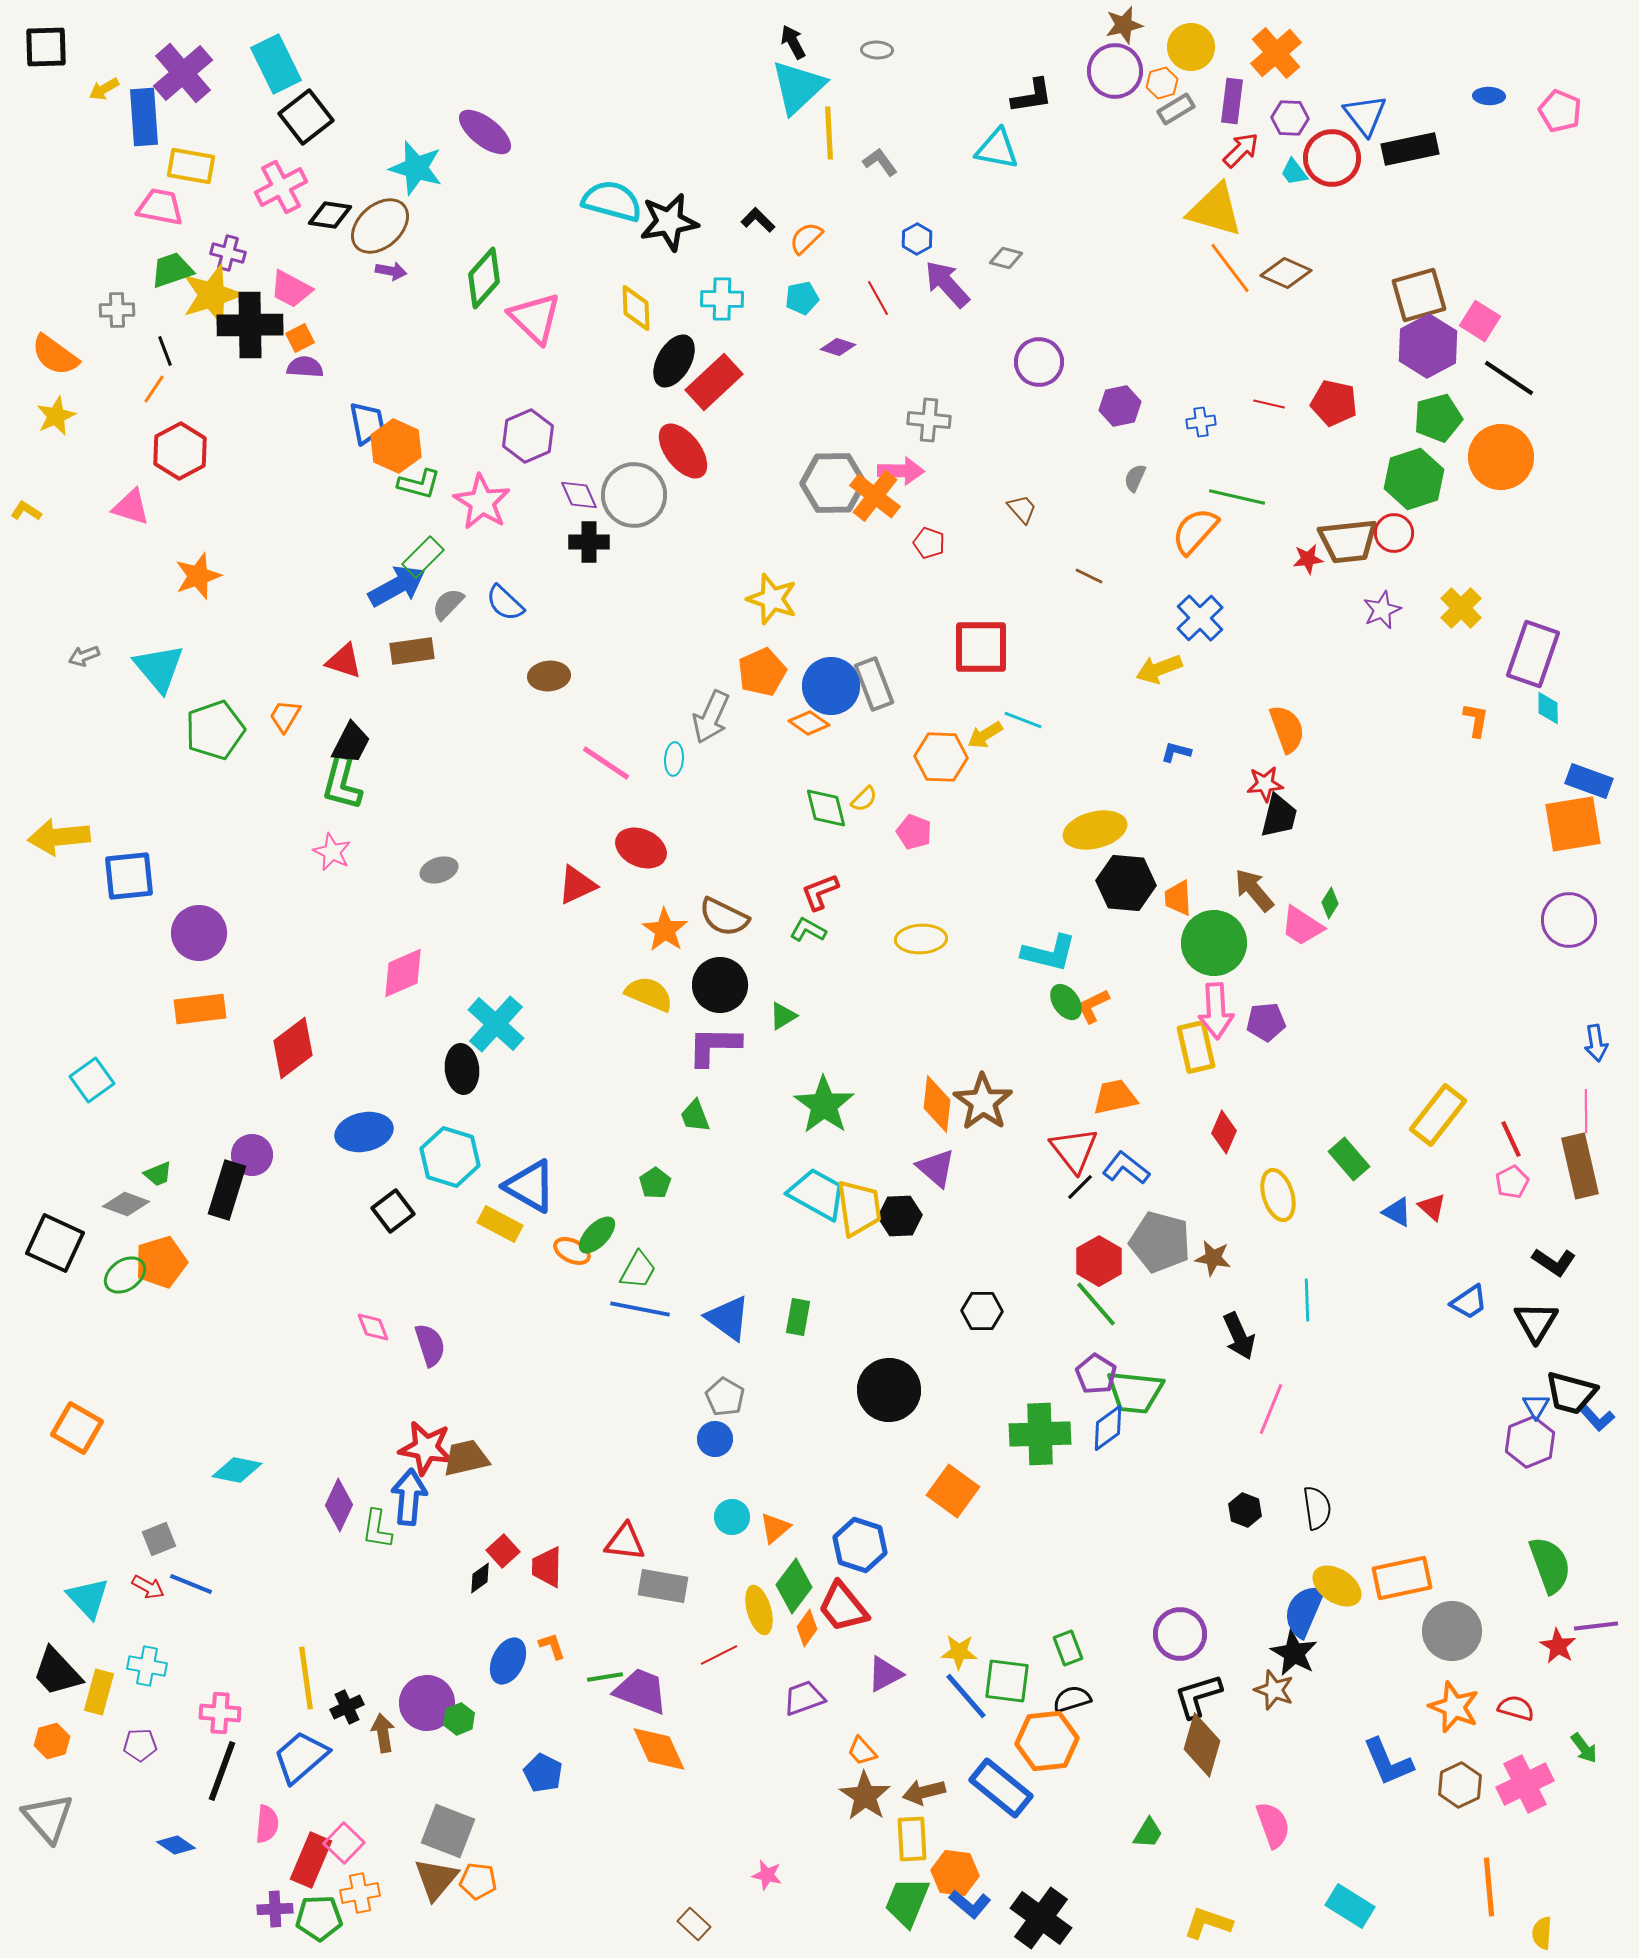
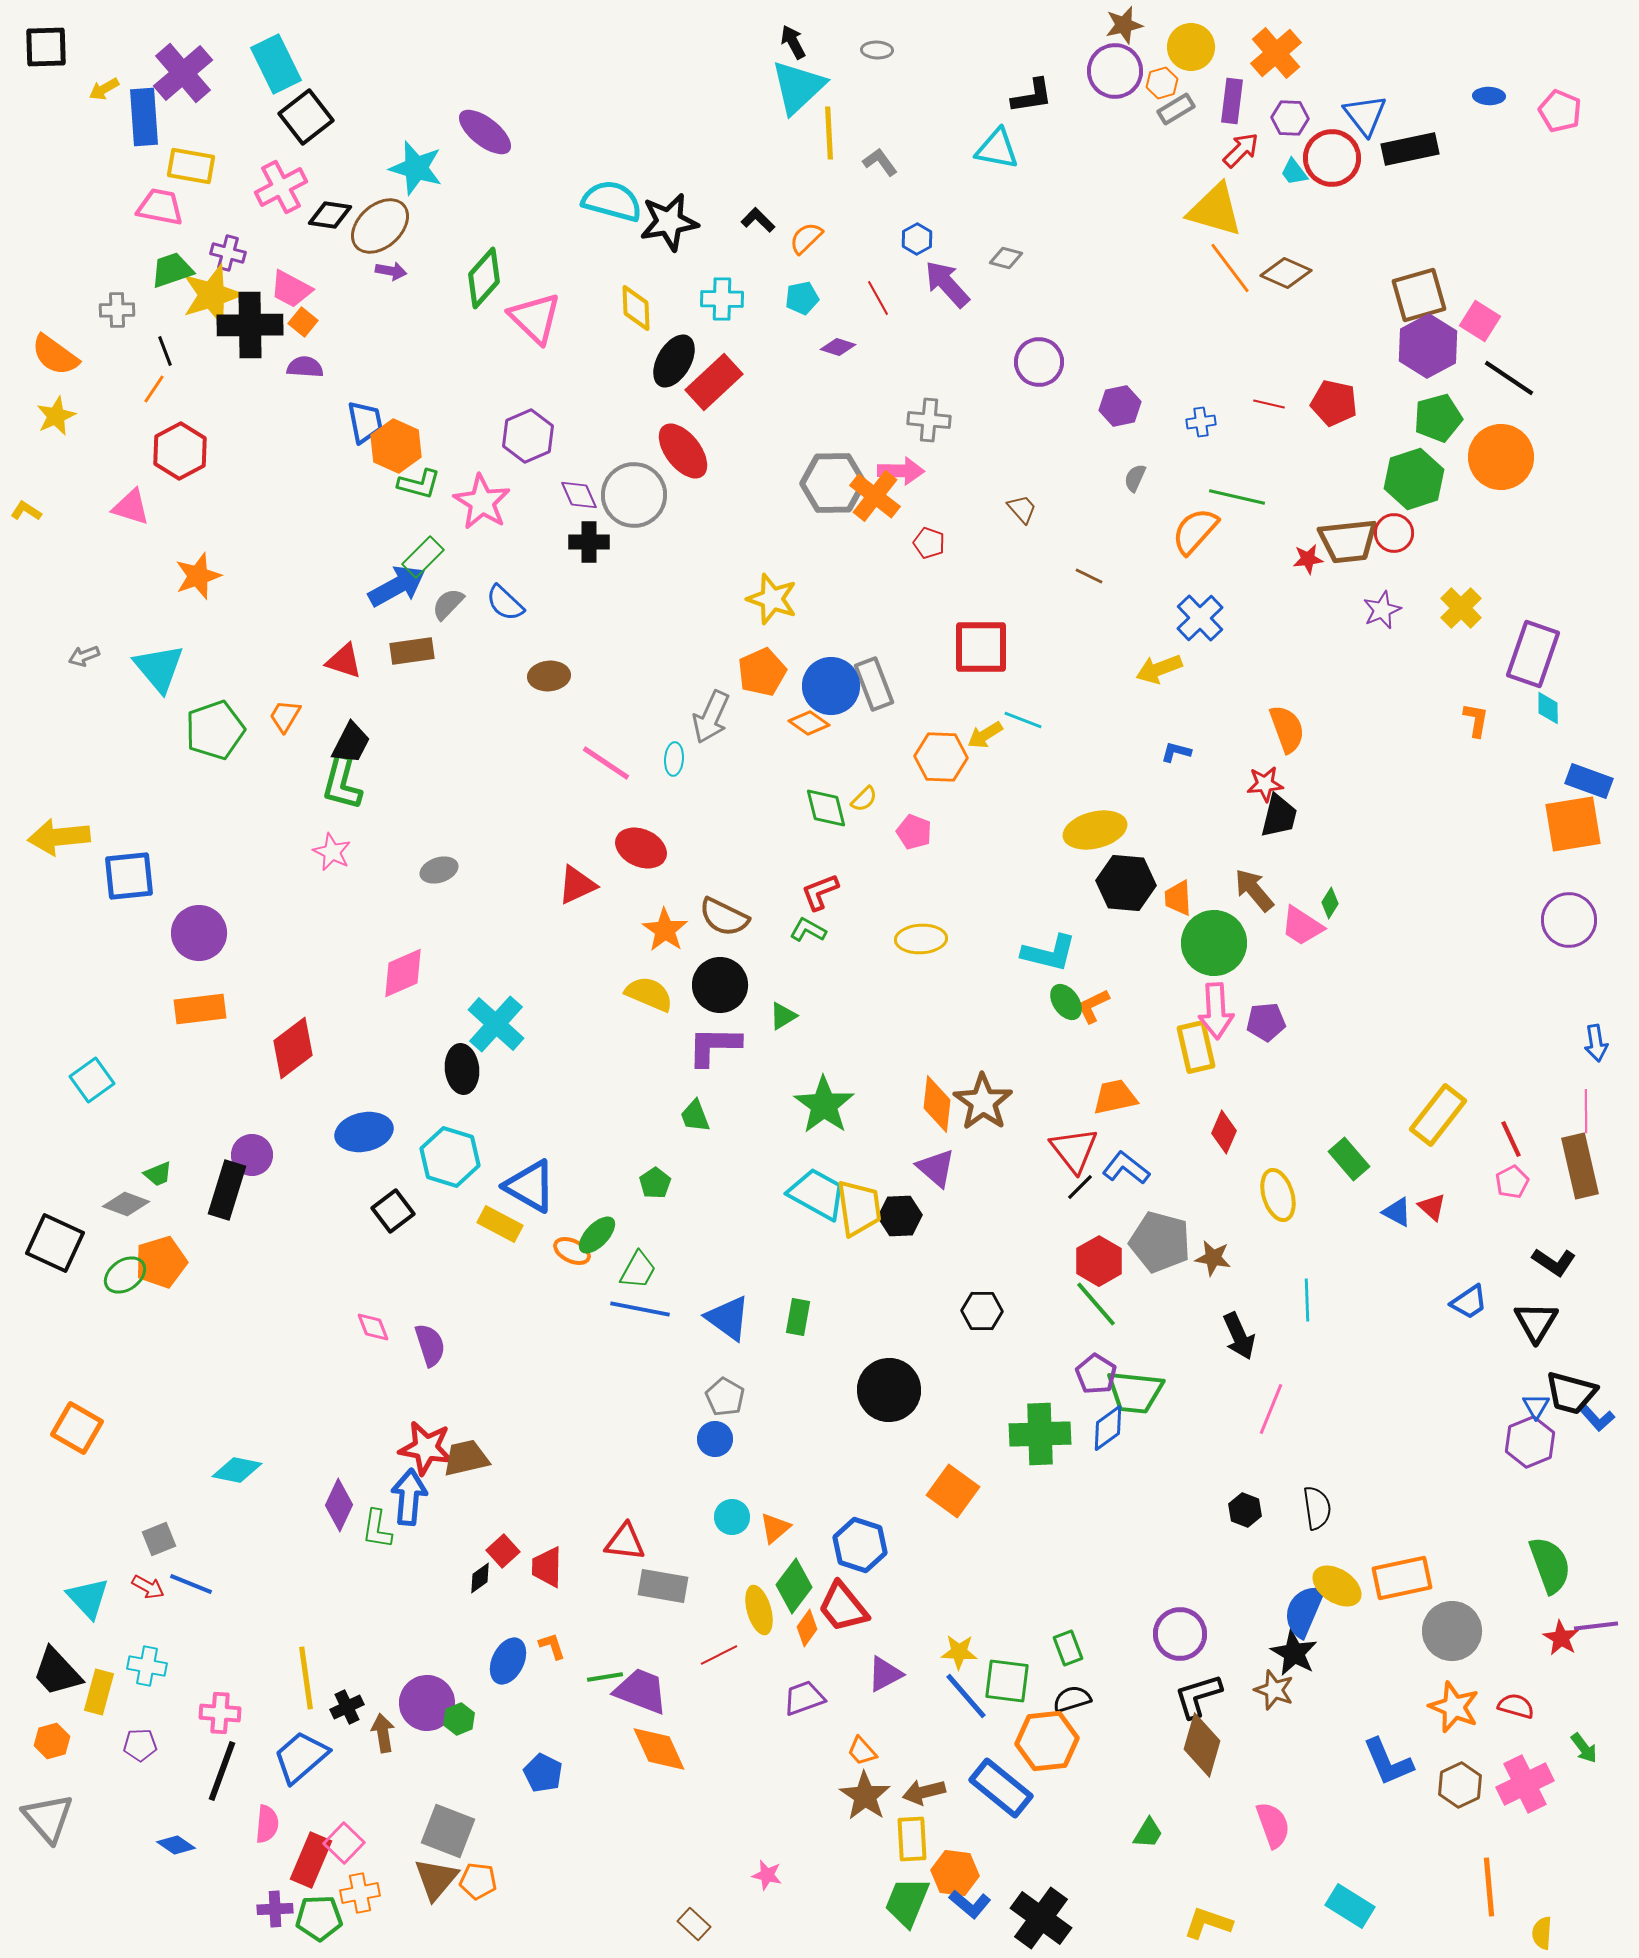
orange square at (300, 338): moved 3 px right, 16 px up; rotated 24 degrees counterclockwise
blue trapezoid at (367, 423): moved 2 px left, 1 px up
red star at (1558, 1646): moved 3 px right, 8 px up
red semicircle at (1516, 1708): moved 2 px up
